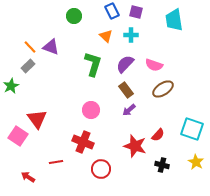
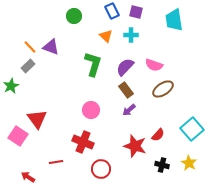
purple semicircle: moved 3 px down
cyan square: rotated 30 degrees clockwise
yellow star: moved 7 px left, 1 px down
